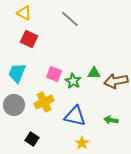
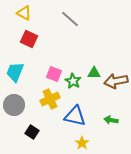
cyan trapezoid: moved 2 px left, 1 px up
yellow cross: moved 6 px right, 3 px up
black square: moved 7 px up
